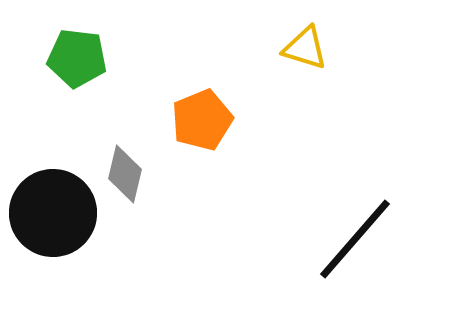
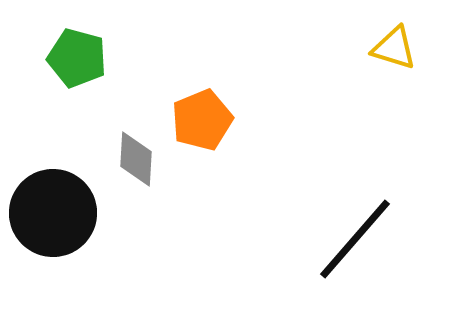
yellow triangle: moved 89 px right
green pentagon: rotated 8 degrees clockwise
gray diamond: moved 11 px right, 15 px up; rotated 10 degrees counterclockwise
